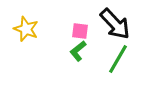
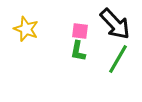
green L-shape: rotated 40 degrees counterclockwise
